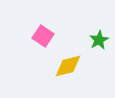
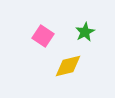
green star: moved 14 px left, 8 px up
